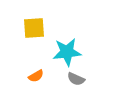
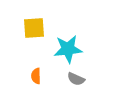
cyan star: moved 1 px right, 3 px up
orange semicircle: rotated 119 degrees clockwise
